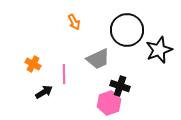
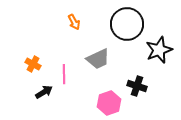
black circle: moved 6 px up
black cross: moved 17 px right
